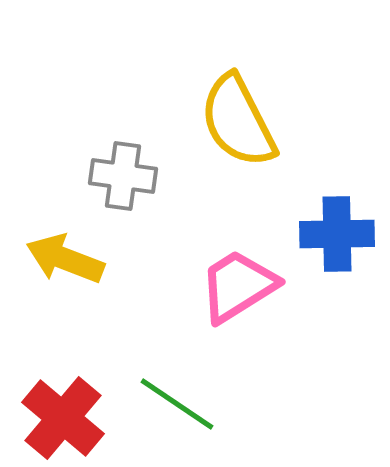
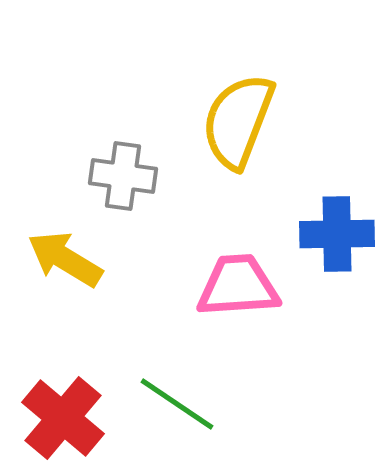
yellow semicircle: rotated 48 degrees clockwise
yellow arrow: rotated 10 degrees clockwise
pink trapezoid: rotated 28 degrees clockwise
